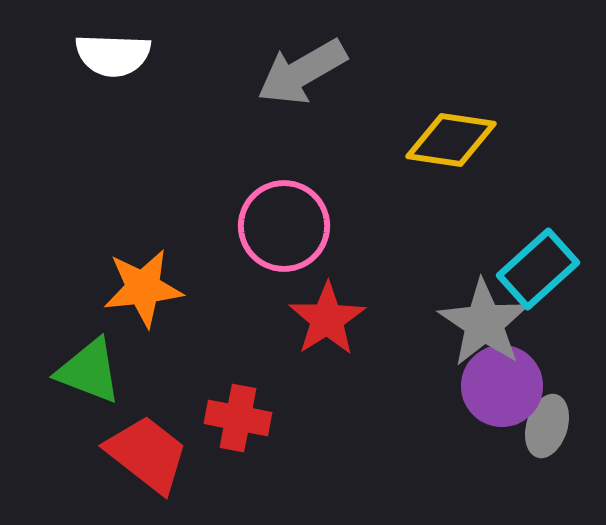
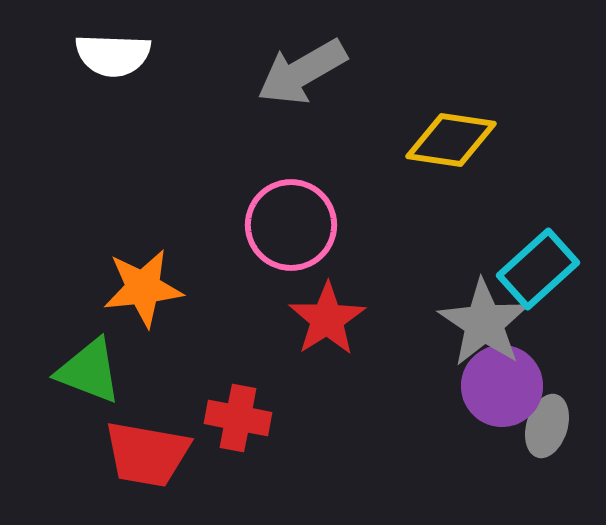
pink circle: moved 7 px right, 1 px up
red trapezoid: rotated 152 degrees clockwise
